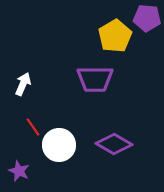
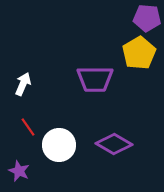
yellow pentagon: moved 24 px right, 17 px down
red line: moved 5 px left
